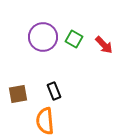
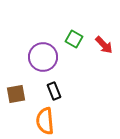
purple circle: moved 20 px down
brown square: moved 2 px left
